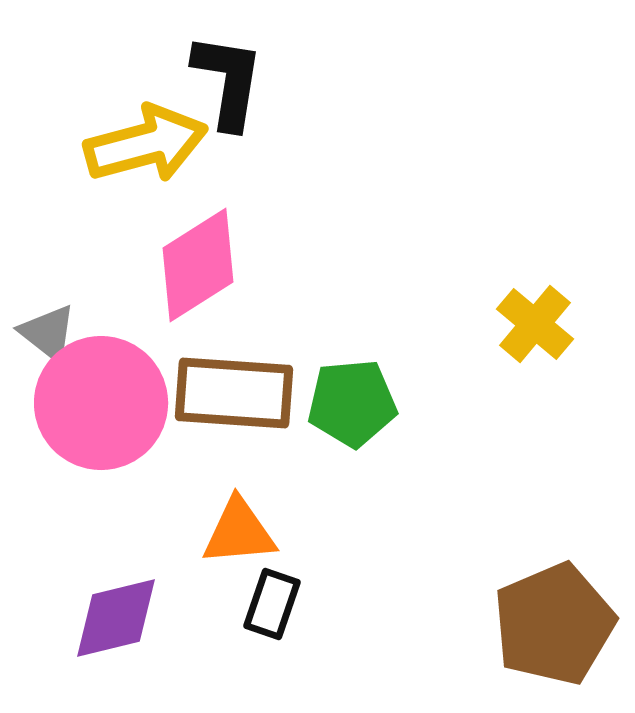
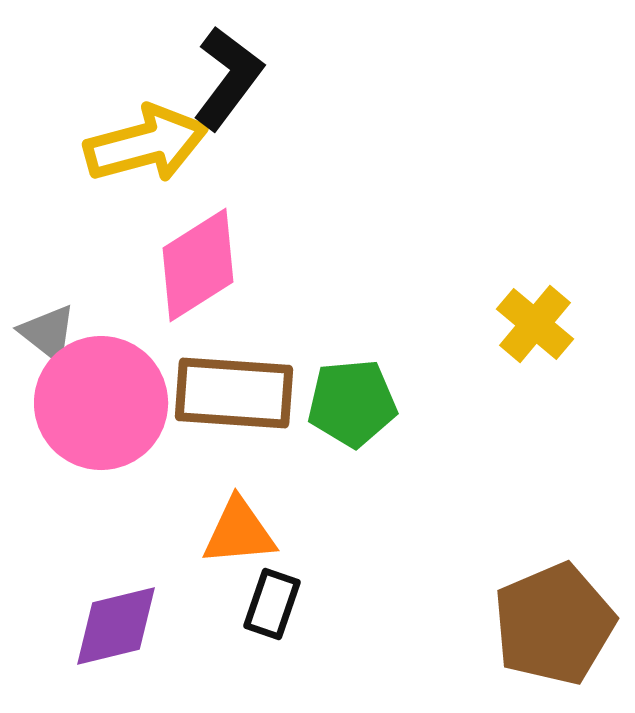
black L-shape: moved 3 px up; rotated 28 degrees clockwise
purple diamond: moved 8 px down
